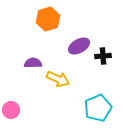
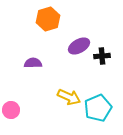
black cross: moved 1 px left
yellow arrow: moved 11 px right, 18 px down
